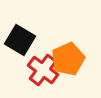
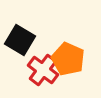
orange pentagon: rotated 24 degrees counterclockwise
